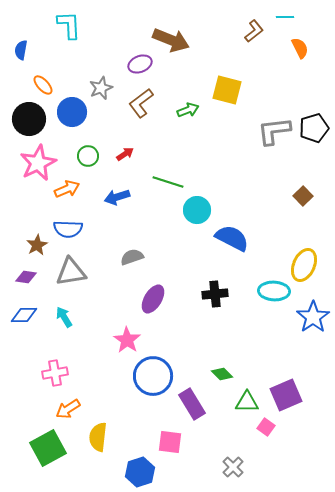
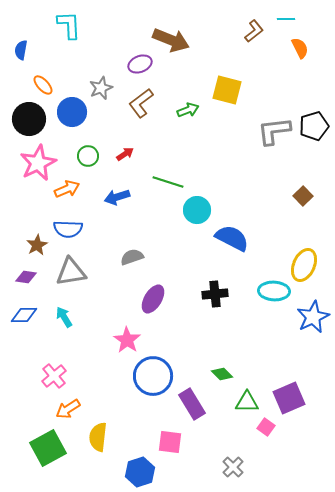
cyan line at (285, 17): moved 1 px right, 2 px down
black pentagon at (314, 128): moved 2 px up
blue star at (313, 317): rotated 8 degrees clockwise
pink cross at (55, 373): moved 1 px left, 3 px down; rotated 30 degrees counterclockwise
purple square at (286, 395): moved 3 px right, 3 px down
